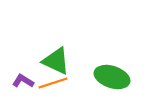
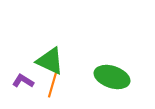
green triangle: moved 6 px left
orange line: rotated 56 degrees counterclockwise
